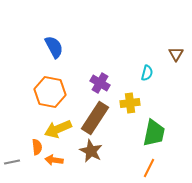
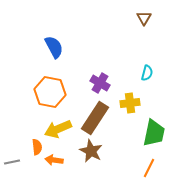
brown triangle: moved 32 px left, 36 px up
